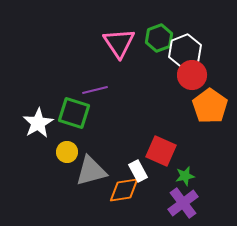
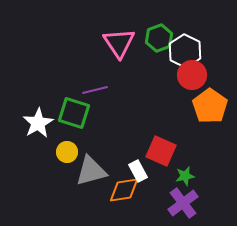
white hexagon: rotated 12 degrees counterclockwise
